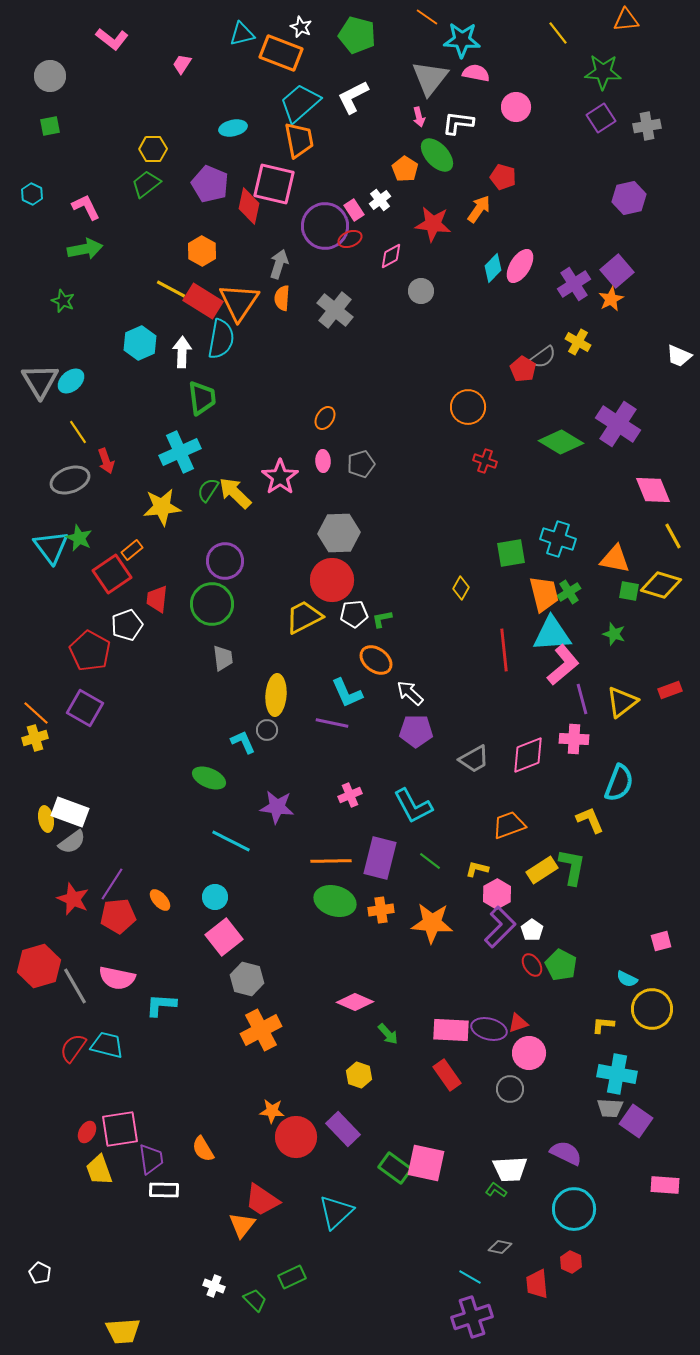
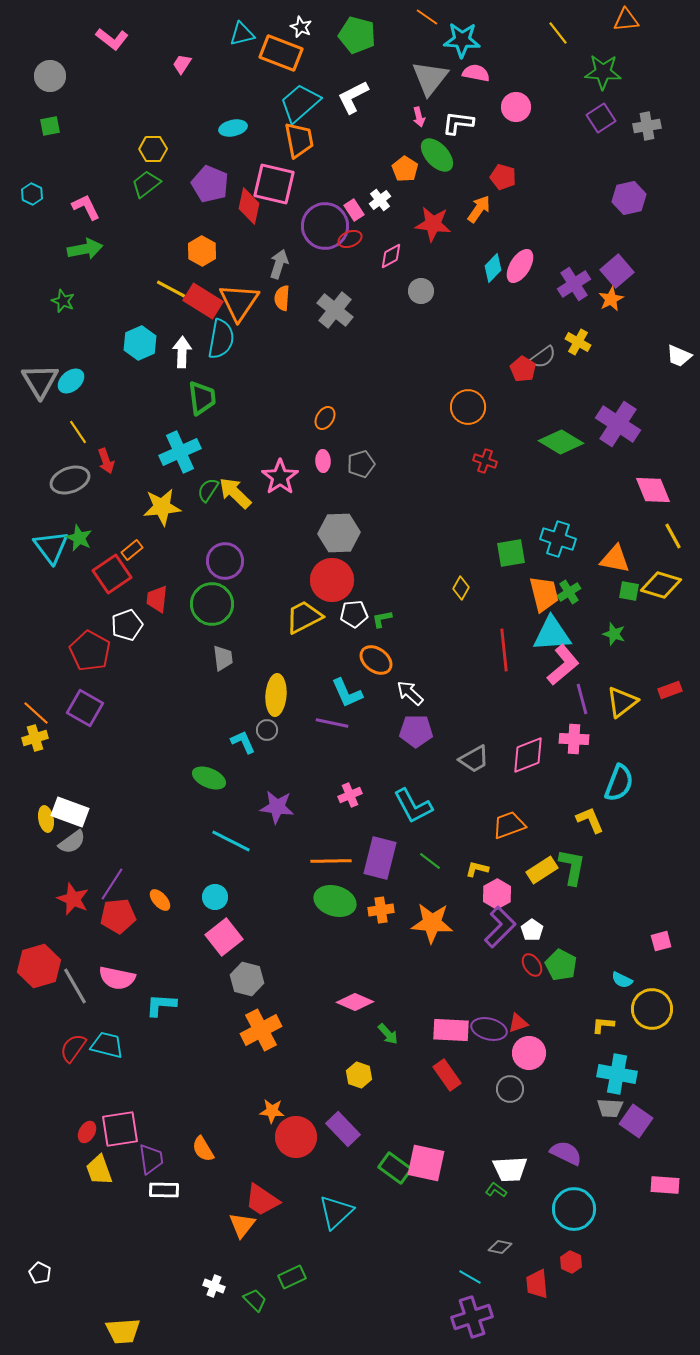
cyan semicircle at (627, 979): moved 5 px left, 1 px down
